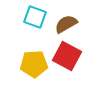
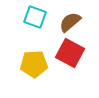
brown semicircle: moved 4 px right, 2 px up; rotated 10 degrees counterclockwise
red square: moved 3 px right, 3 px up
